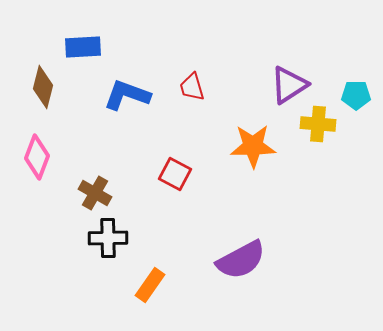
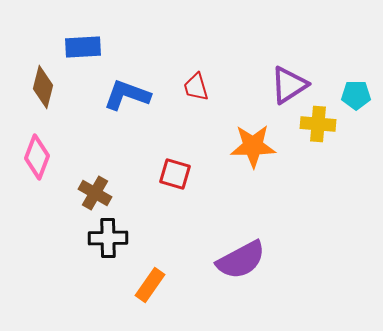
red trapezoid: moved 4 px right
red square: rotated 12 degrees counterclockwise
